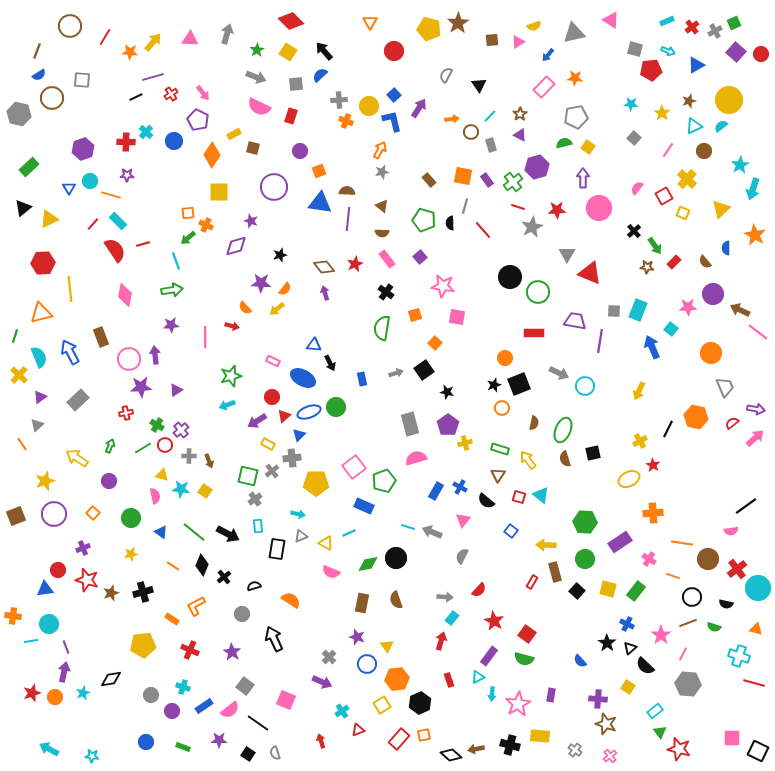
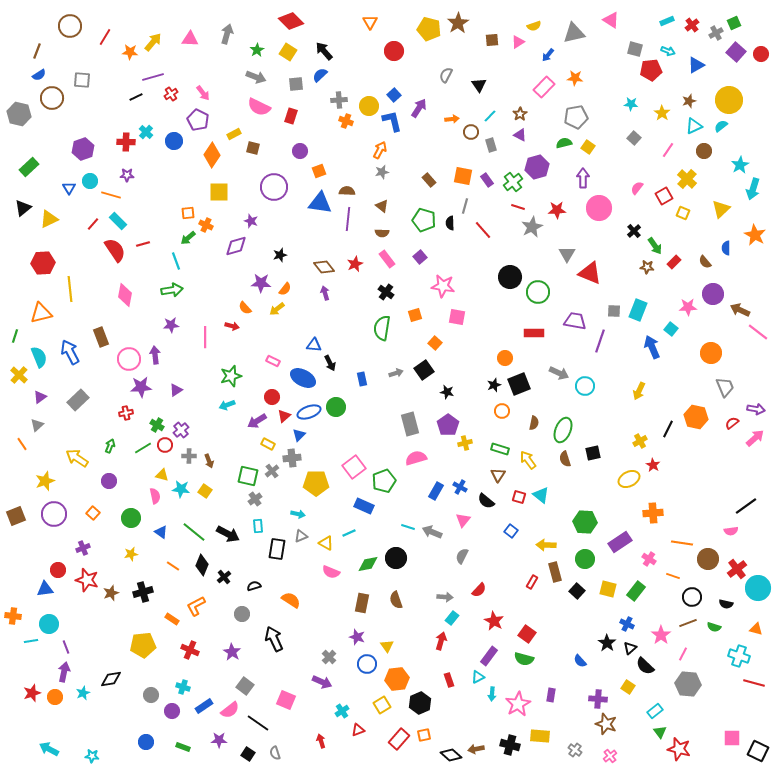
red cross at (692, 27): moved 2 px up
gray cross at (715, 31): moved 1 px right, 2 px down
purple line at (600, 341): rotated 10 degrees clockwise
orange circle at (502, 408): moved 3 px down
